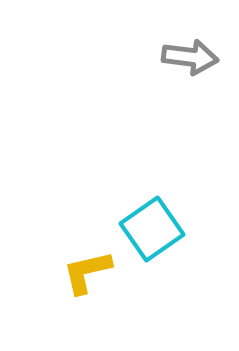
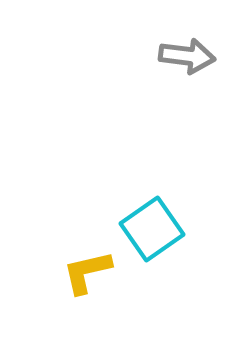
gray arrow: moved 3 px left, 1 px up
